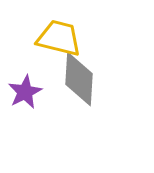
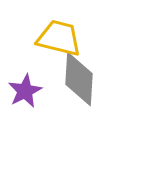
purple star: moved 1 px up
